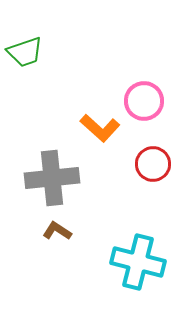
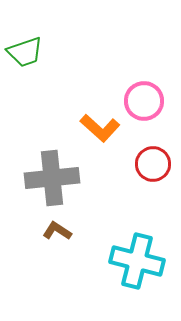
cyan cross: moved 1 px left, 1 px up
